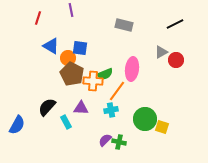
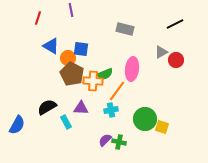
gray rectangle: moved 1 px right, 4 px down
blue square: moved 1 px right, 1 px down
black semicircle: rotated 18 degrees clockwise
